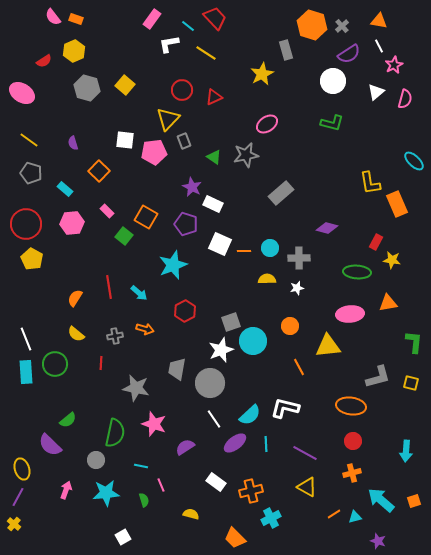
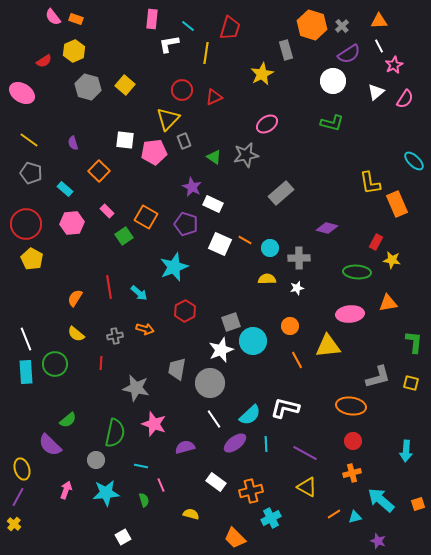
red trapezoid at (215, 18): moved 15 px right, 10 px down; rotated 60 degrees clockwise
pink rectangle at (152, 19): rotated 30 degrees counterclockwise
orange triangle at (379, 21): rotated 12 degrees counterclockwise
yellow line at (206, 53): rotated 65 degrees clockwise
gray hexagon at (87, 88): moved 1 px right, 1 px up
pink semicircle at (405, 99): rotated 18 degrees clockwise
green square at (124, 236): rotated 18 degrees clockwise
orange line at (244, 251): moved 1 px right, 11 px up; rotated 32 degrees clockwise
cyan star at (173, 265): moved 1 px right, 2 px down
orange line at (299, 367): moved 2 px left, 7 px up
purple semicircle at (185, 447): rotated 18 degrees clockwise
orange square at (414, 501): moved 4 px right, 3 px down
